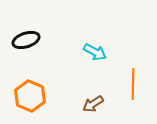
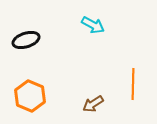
cyan arrow: moved 2 px left, 27 px up
